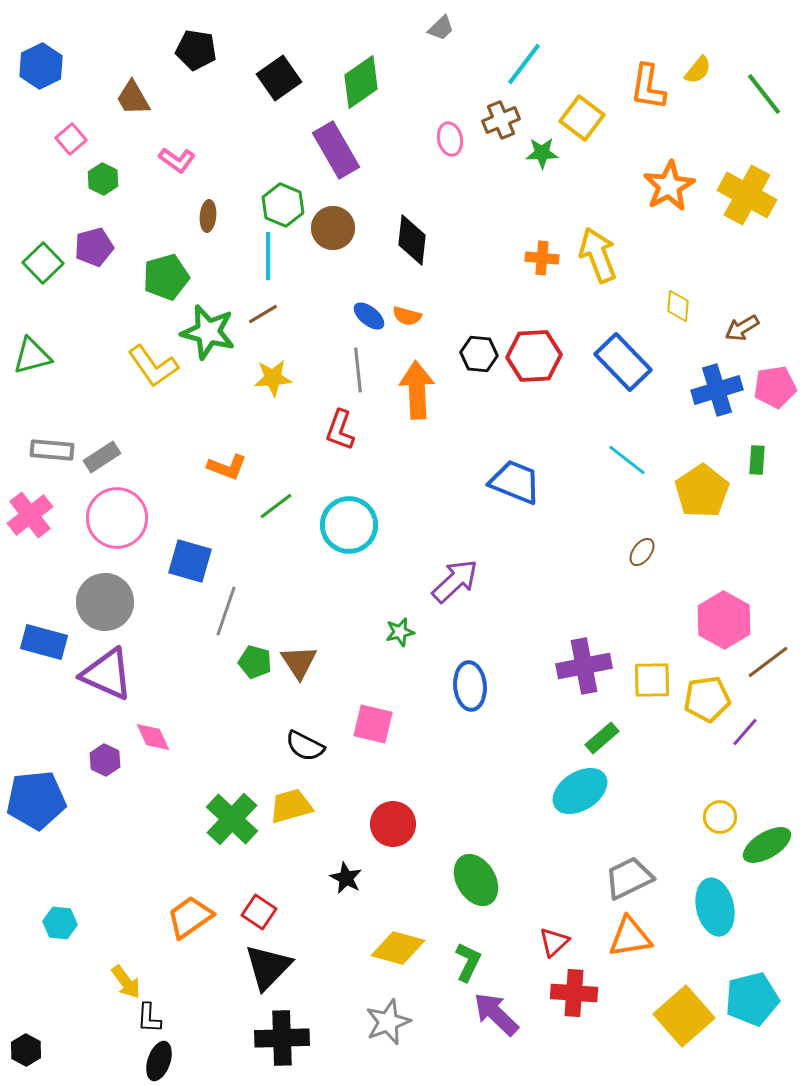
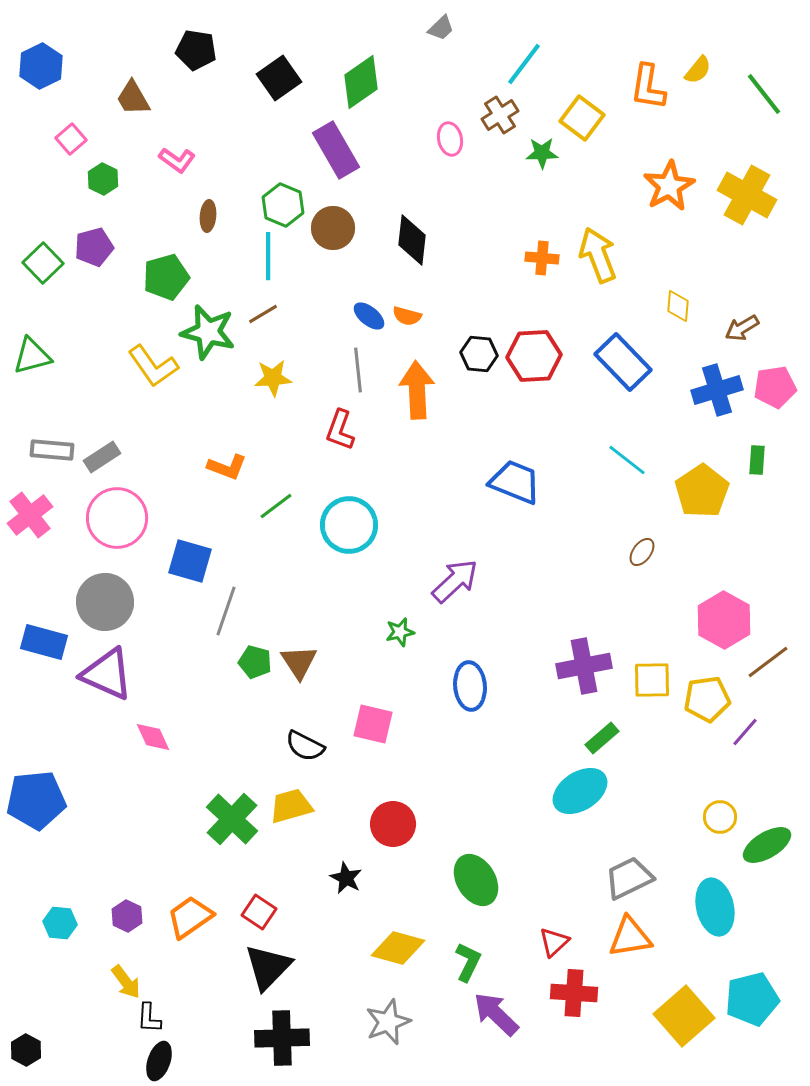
brown cross at (501, 120): moved 1 px left, 5 px up; rotated 9 degrees counterclockwise
purple hexagon at (105, 760): moved 22 px right, 156 px down
